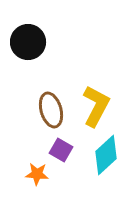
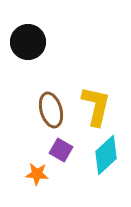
yellow L-shape: rotated 15 degrees counterclockwise
